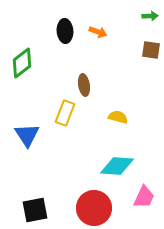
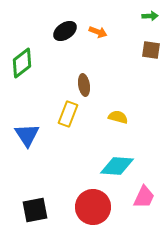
black ellipse: rotated 60 degrees clockwise
yellow rectangle: moved 3 px right, 1 px down
red circle: moved 1 px left, 1 px up
